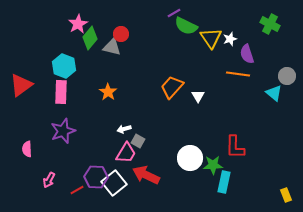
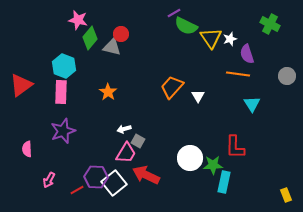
pink star: moved 4 px up; rotated 30 degrees counterclockwise
cyan triangle: moved 22 px left, 11 px down; rotated 18 degrees clockwise
